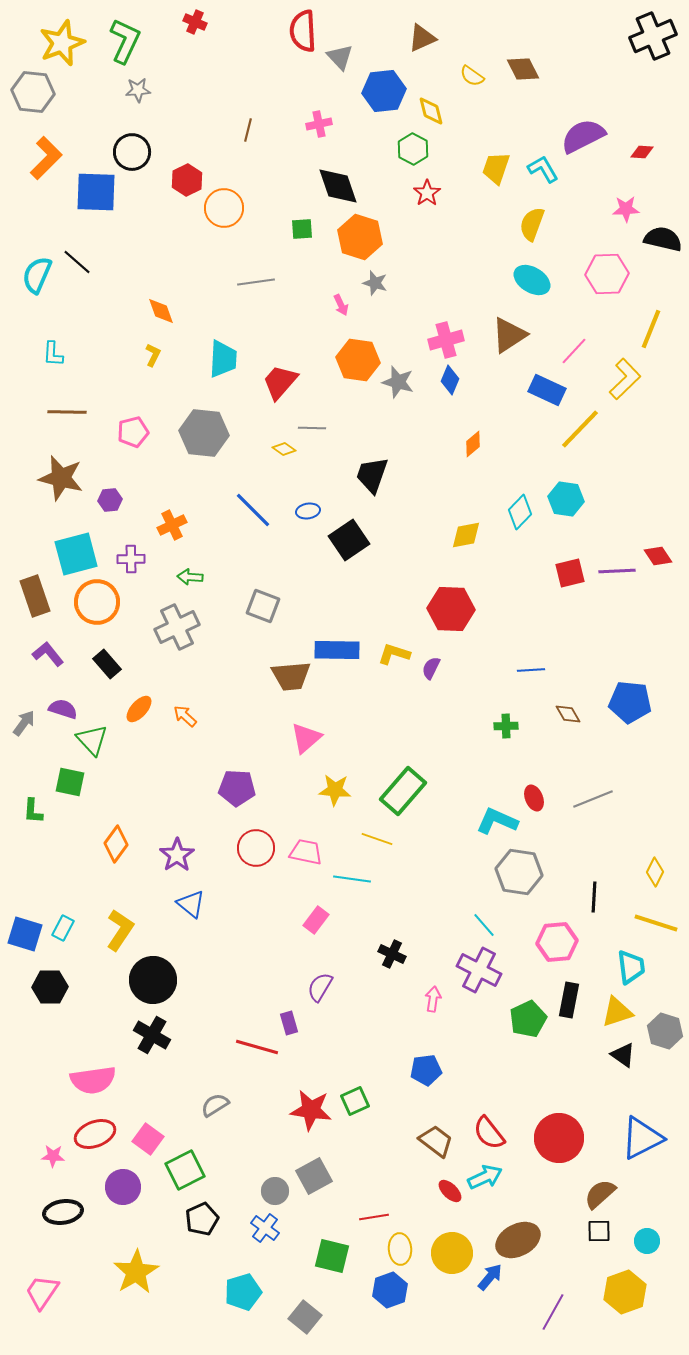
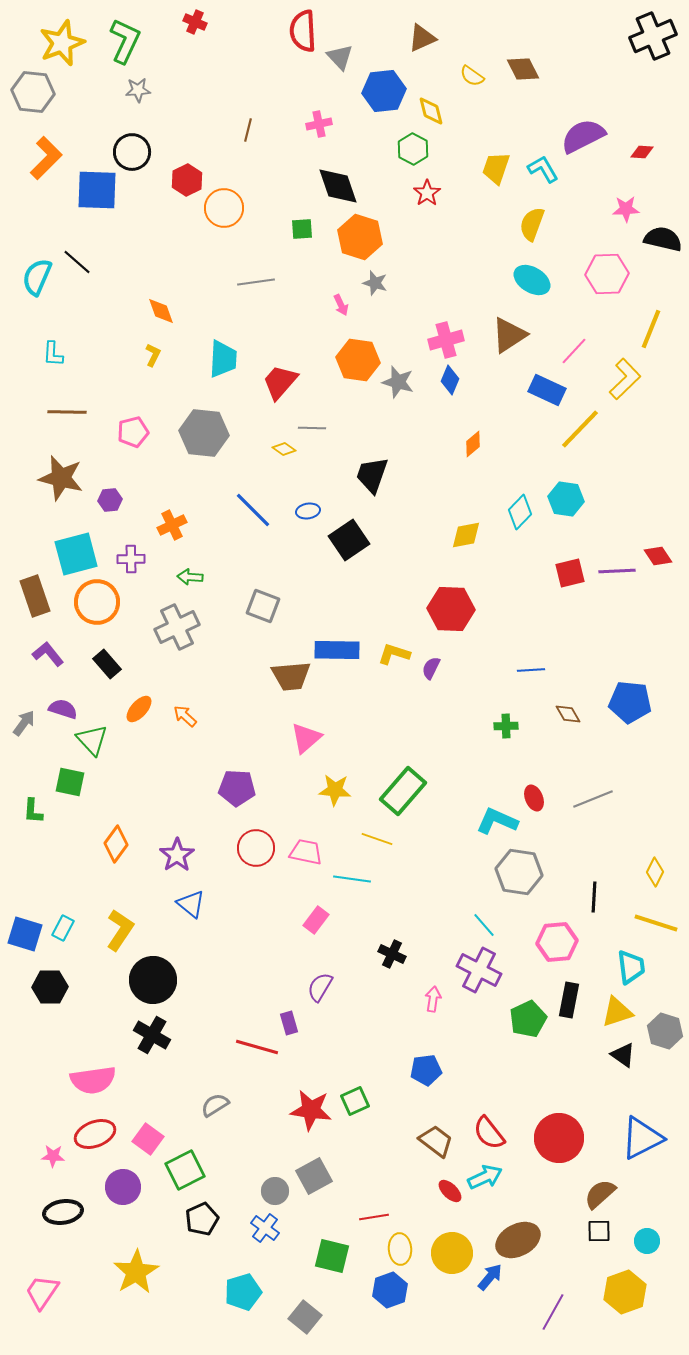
blue square at (96, 192): moved 1 px right, 2 px up
cyan semicircle at (37, 275): moved 2 px down
